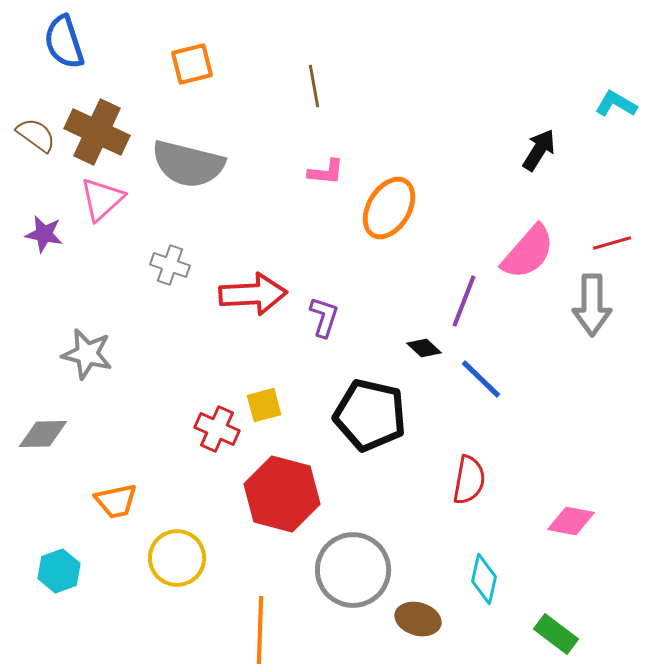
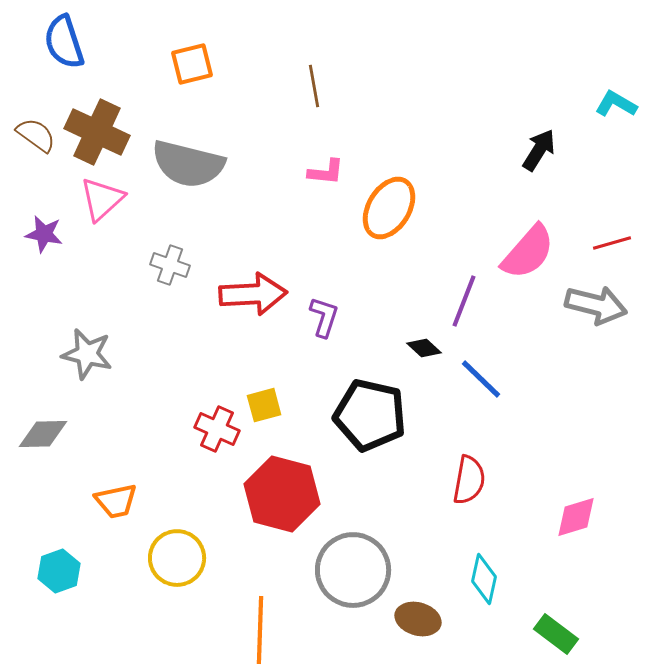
gray arrow: moved 4 px right; rotated 76 degrees counterclockwise
pink diamond: moved 5 px right, 4 px up; rotated 27 degrees counterclockwise
